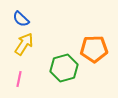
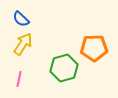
yellow arrow: moved 1 px left
orange pentagon: moved 1 px up
